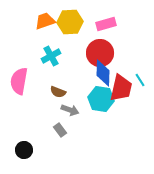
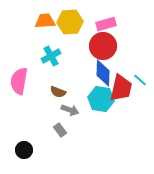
orange trapezoid: rotated 15 degrees clockwise
red circle: moved 3 px right, 7 px up
cyan line: rotated 16 degrees counterclockwise
